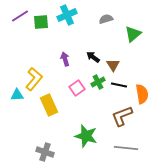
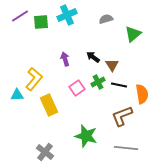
brown triangle: moved 1 px left
gray cross: rotated 18 degrees clockwise
